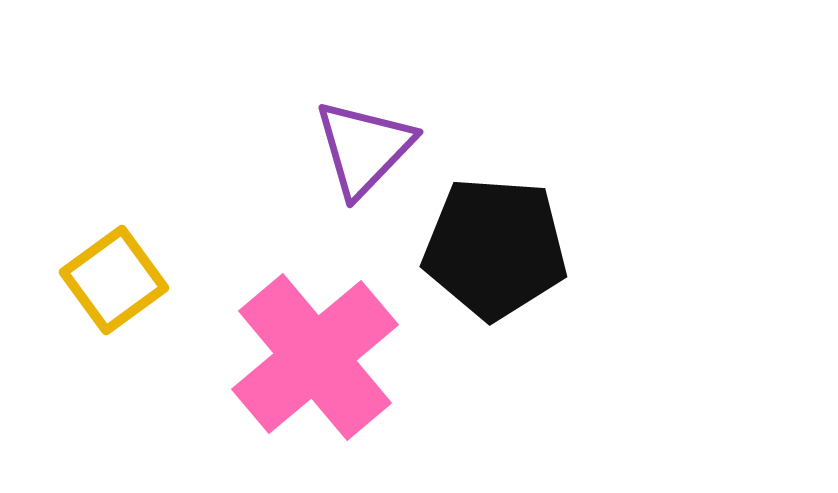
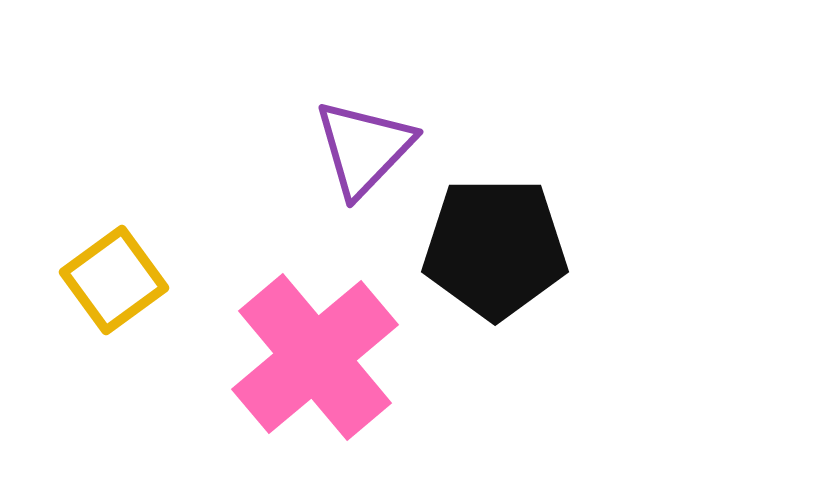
black pentagon: rotated 4 degrees counterclockwise
